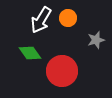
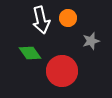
white arrow: rotated 44 degrees counterclockwise
gray star: moved 5 px left, 1 px down
